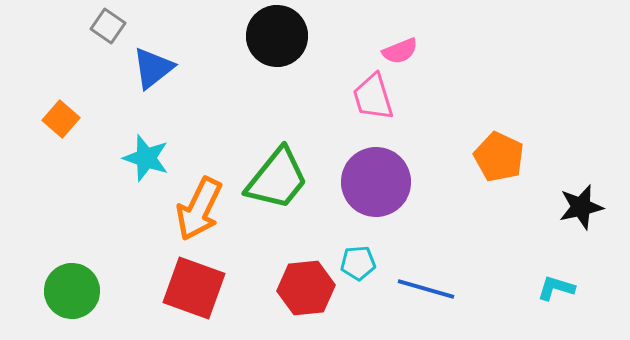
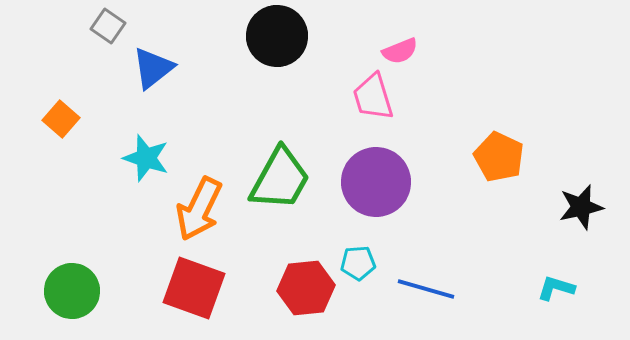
green trapezoid: moved 3 px right; rotated 10 degrees counterclockwise
